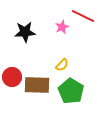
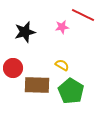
red line: moved 1 px up
pink star: rotated 16 degrees clockwise
black star: rotated 10 degrees counterclockwise
yellow semicircle: rotated 104 degrees counterclockwise
red circle: moved 1 px right, 9 px up
